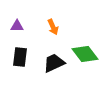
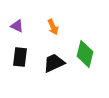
purple triangle: rotated 24 degrees clockwise
green diamond: rotated 52 degrees clockwise
